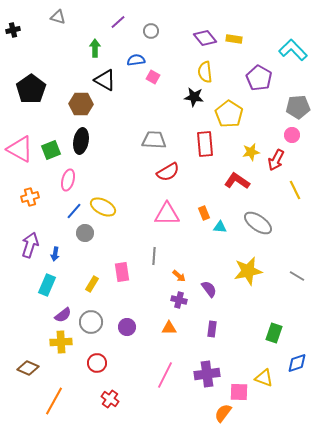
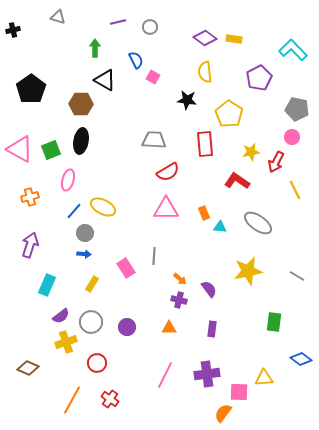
purple line at (118, 22): rotated 28 degrees clockwise
gray circle at (151, 31): moved 1 px left, 4 px up
purple diamond at (205, 38): rotated 15 degrees counterclockwise
blue semicircle at (136, 60): rotated 72 degrees clockwise
purple pentagon at (259, 78): rotated 15 degrees clockwise
black star at (194, 97): moved 7 px left, 3 px down
gray pentagon at (298, 107): moved 1 px left, 2 px down; rotated 15 degrees clockwise
pink circle at (292, 135): moved 2 px down
red arrow at (276, 160): moved 2 px down
pink triangle at (167, 214): moved 1 px left, 5 px up
blue arrow at (55, 254): moved 29 px right; rotated 96 degrees counterclockwise
pink rectangle at (122, 272): moved 4 px right, 4 px up; rotated 24 degrees counterclockwise
orange arrow at (179, 276): moved 1 px right, 3 px down
purple semicircle at (63, 315): moved 2 px left, 1 px down
green rectangle at (274, 333): moved 11 px up; rotated 12 degrees counterclockwise
yellow cross at (61, 342): moved 5 px right; rotated 15 degrees counterclockwise
blue diamond at (297, 363): moved 4 px right, 4 px up; rotated 55 degrees clockwise
yellow triangle at (264, 378): rotated 24 degrees counterclockwise
orange line at (54, 401): moved 18 px right, 1 px up
